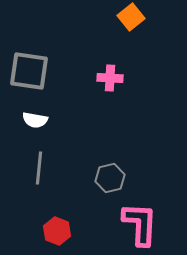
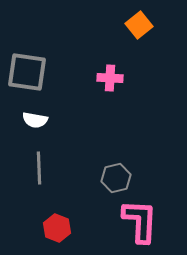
orange square: moved 8 px right, 8 px down
gray square: moved 2 px left, 1 px down
gray line: rotated 8 degrees counterclockwise
gray hexagon: moved 6 px right
pink L-shape: moved 3 px up
red hexagon: moved 3 px up
